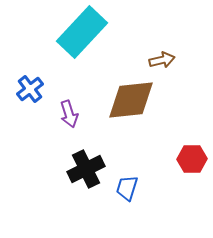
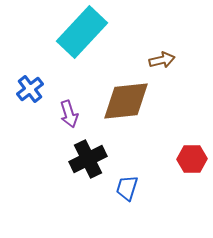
brown diamond: moved 5 px left, 1 px down
black cross: moved 2 px right, 10 px up
